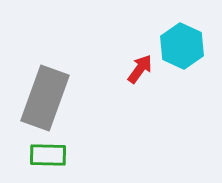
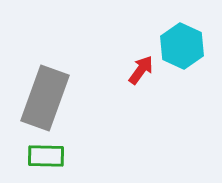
red arrow: moved 1 px right, 1 px down
green rectangle: moved 2 px left, 1 px down
